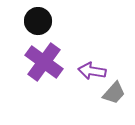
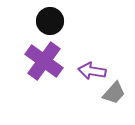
black circle: moved 12 px right
purple cross: moved 1 px up
